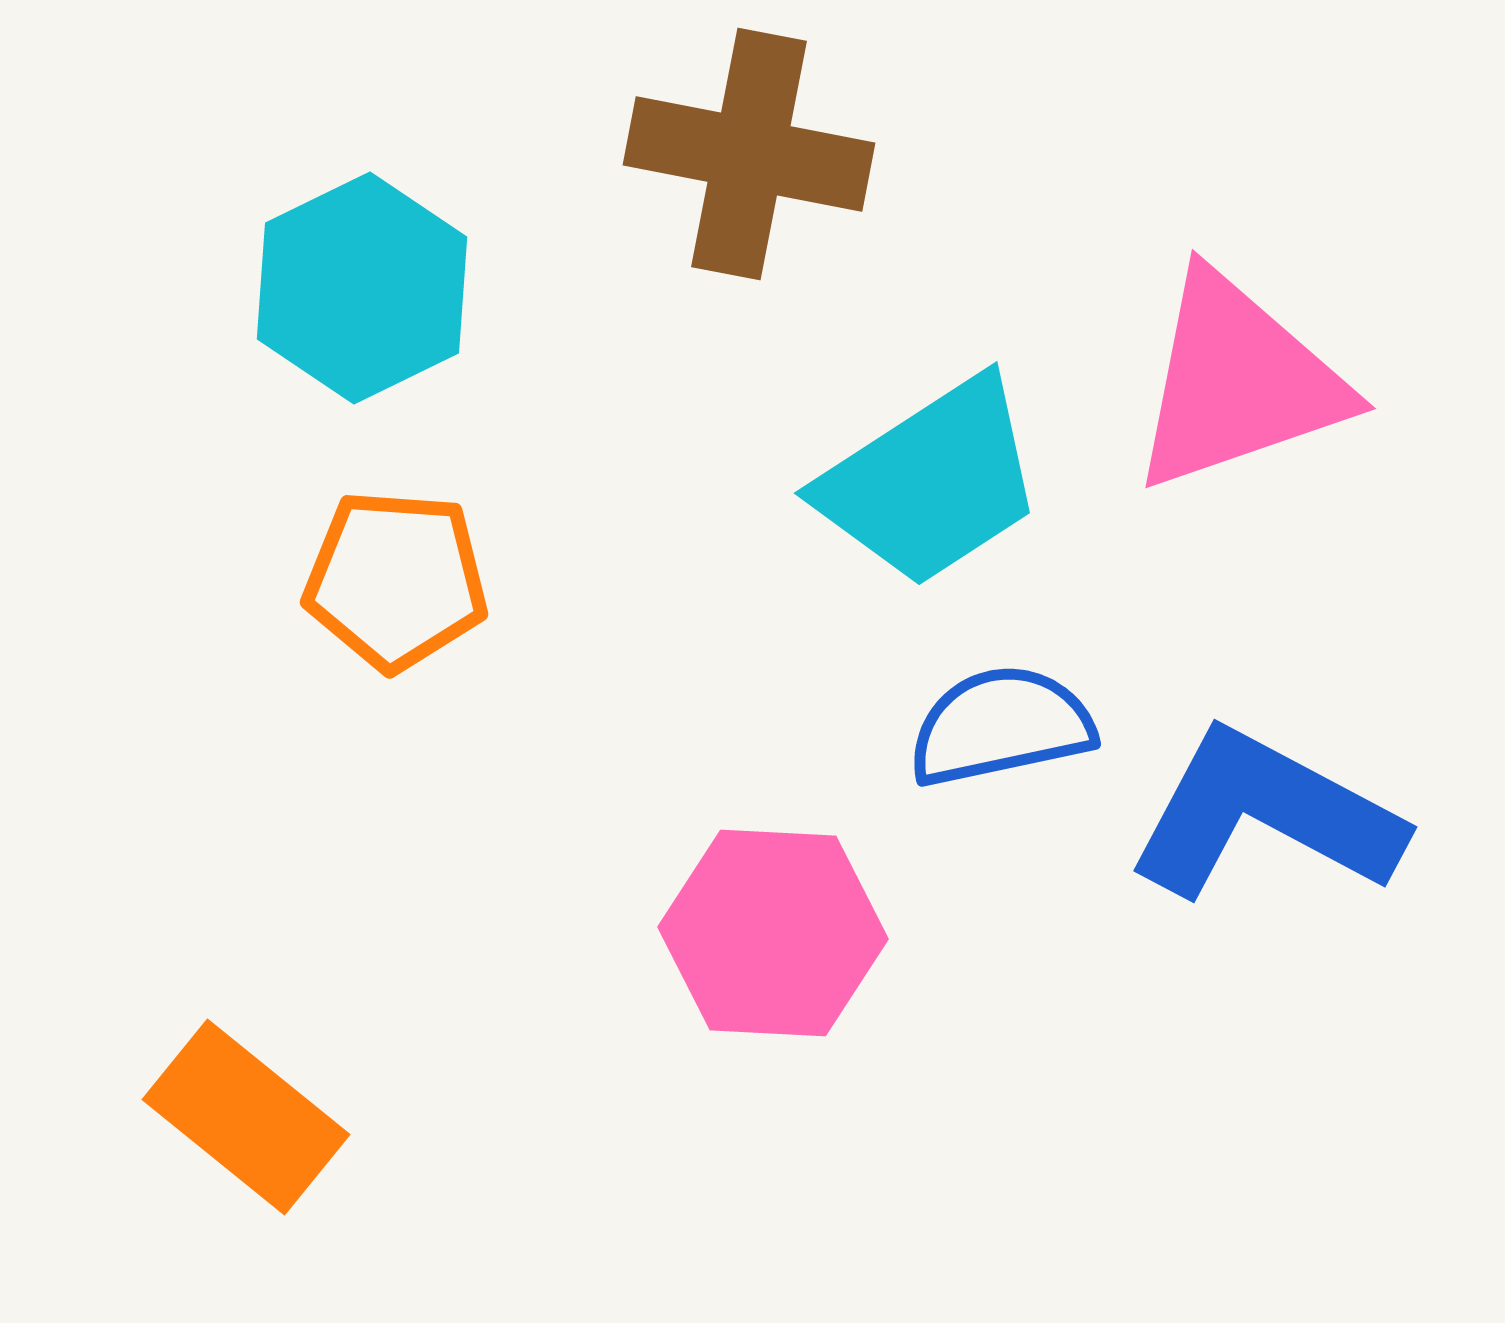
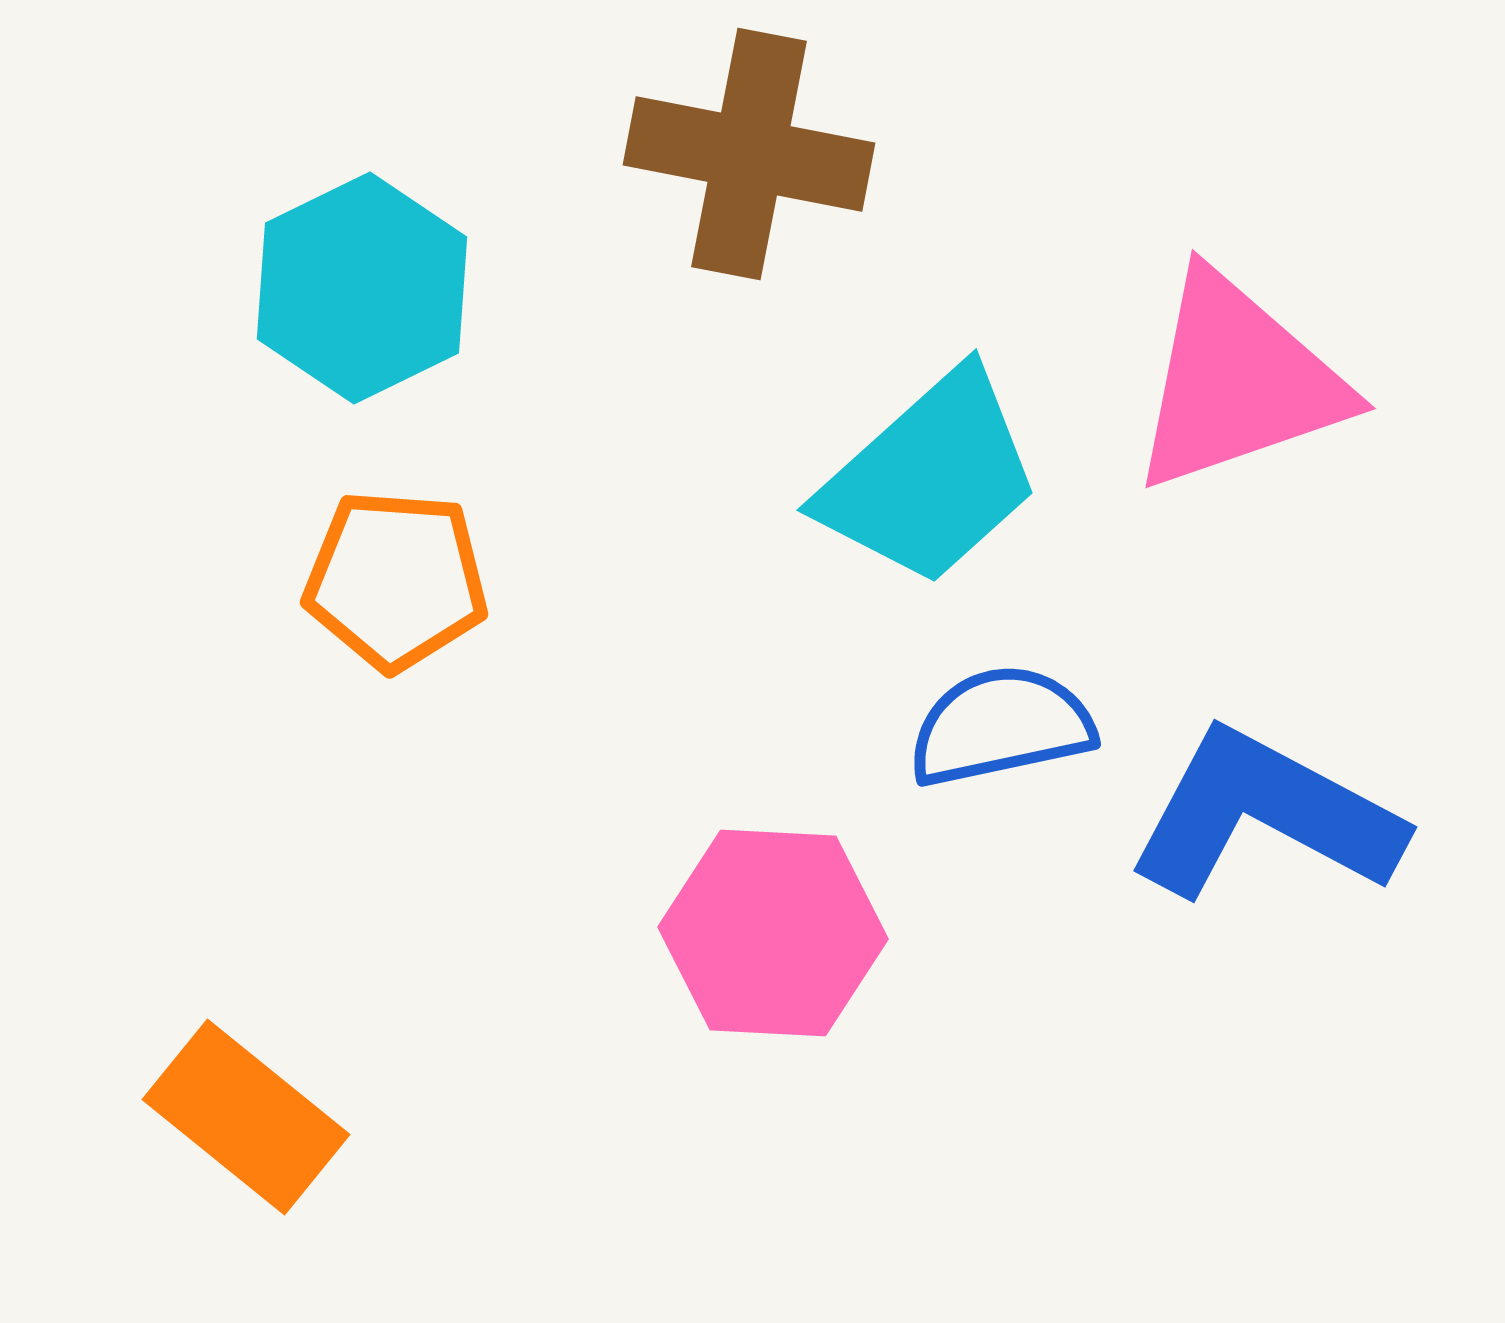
cyan trapezoid: moved 1 px left, 4 px up; rotated 9 degrees counterclockwise
